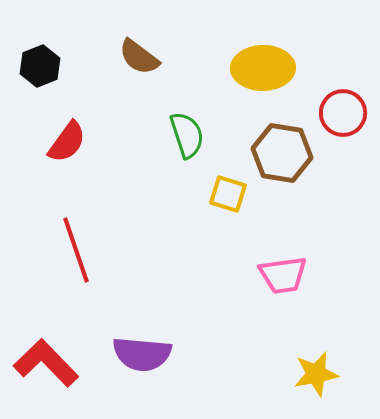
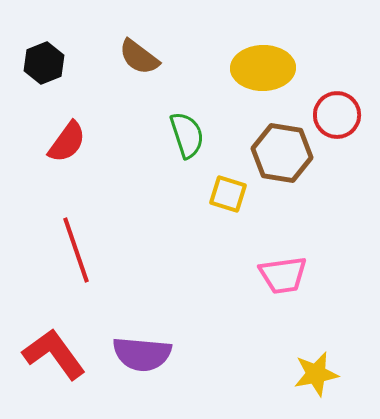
black hexagon: moved 4 px right, 3 px up
red circle: moved 6 px left, 2 px down
red L-shape: moved 8 px right, 9 px up; rotated 8 degrees clockwise
